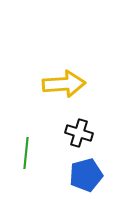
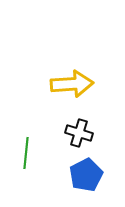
yellow arrow: moved 8 px right
blue pentagon: rotated 12 degrees counterclockwise
